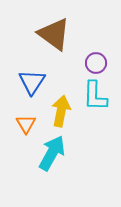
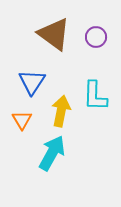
purple circle: moved 26 px up
orange triangle: moved 4 px left, 4 px up
